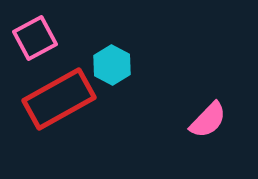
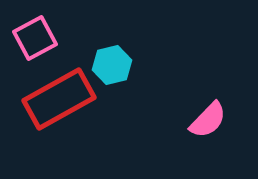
cyan hexagon: rotated 18 degrees clockwise
